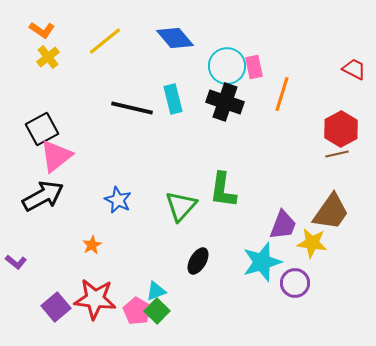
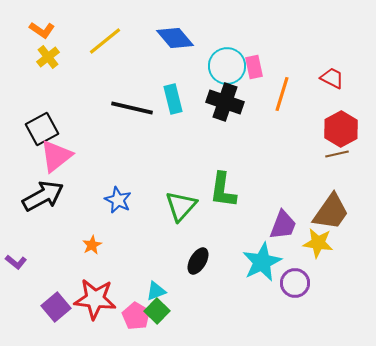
red trapezoid: moved 22 px left, 9 px down
yellow star: moved 6 px right
cyan star: rotated 9 degrees counterclockwise
pink pentagon: moved 1 px left, 5 px down
